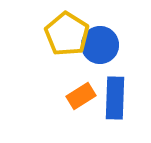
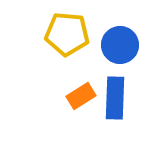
yellow pentagon: rotated 27 degrees counterclockwise
blue circle: moved 20 px right
